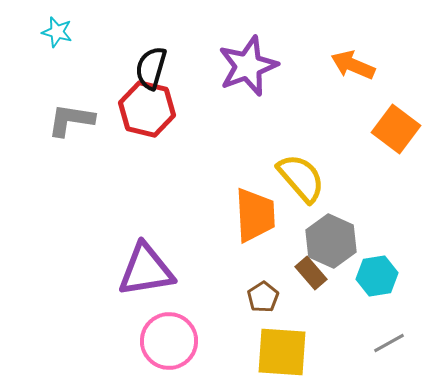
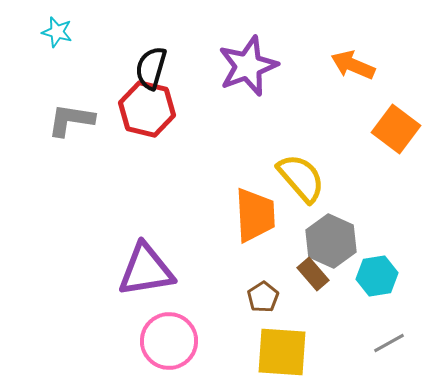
brown rectangle: moved 2 px right, 1 px down
